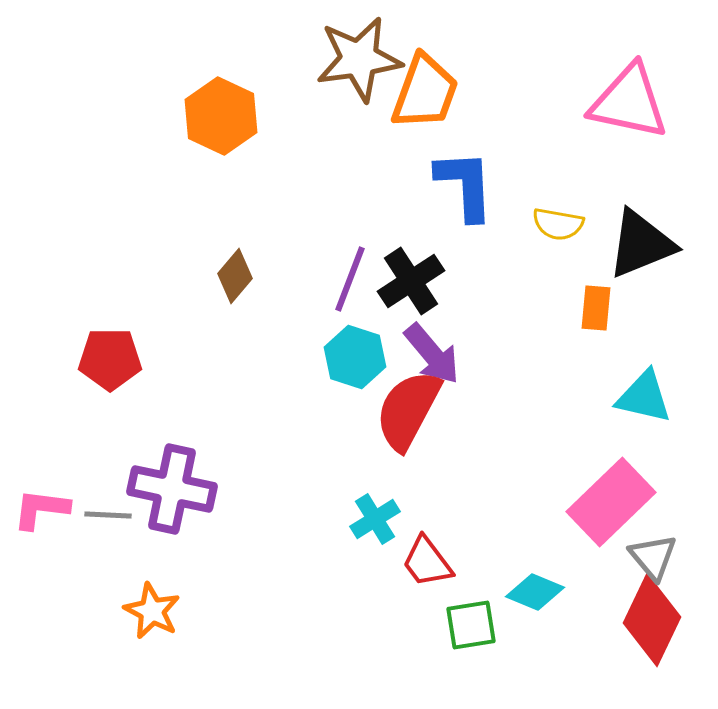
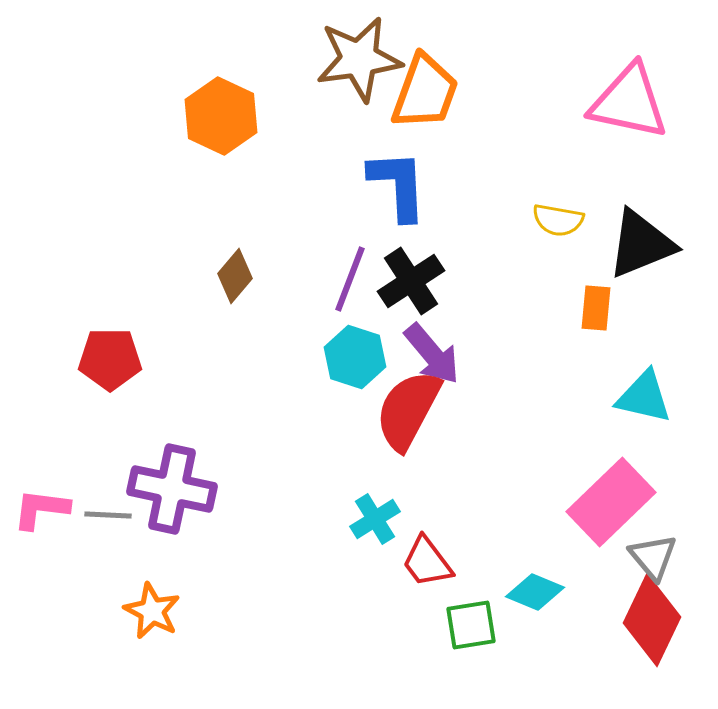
blue L-shape: moved 67 px left
yellow semicircle: moved 4 px up
